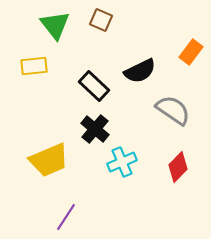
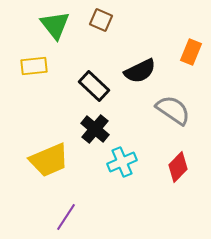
orange rectangle: rotated 15 degrees counterclockwise
